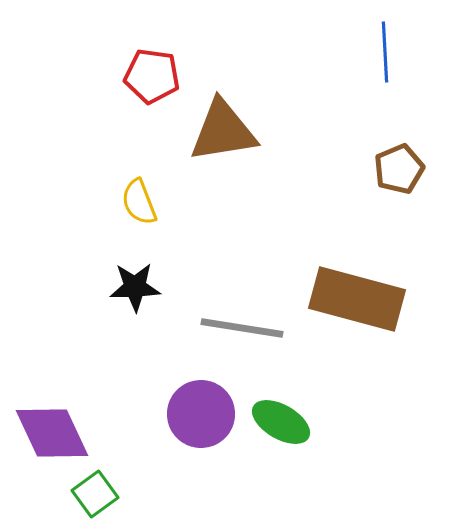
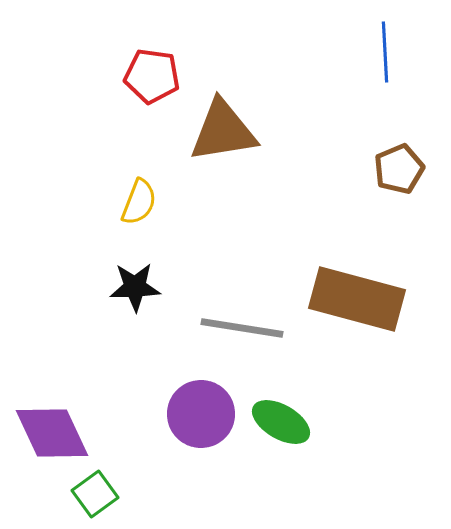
yellow semicircle: rotated 138 degrees counterclockwise
